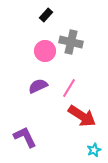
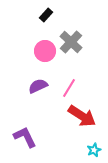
gray cross: rotated 30 degrees clockwise
